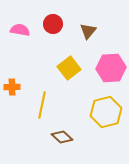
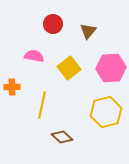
pink semicircle: moved 14 px right, 26 px down
